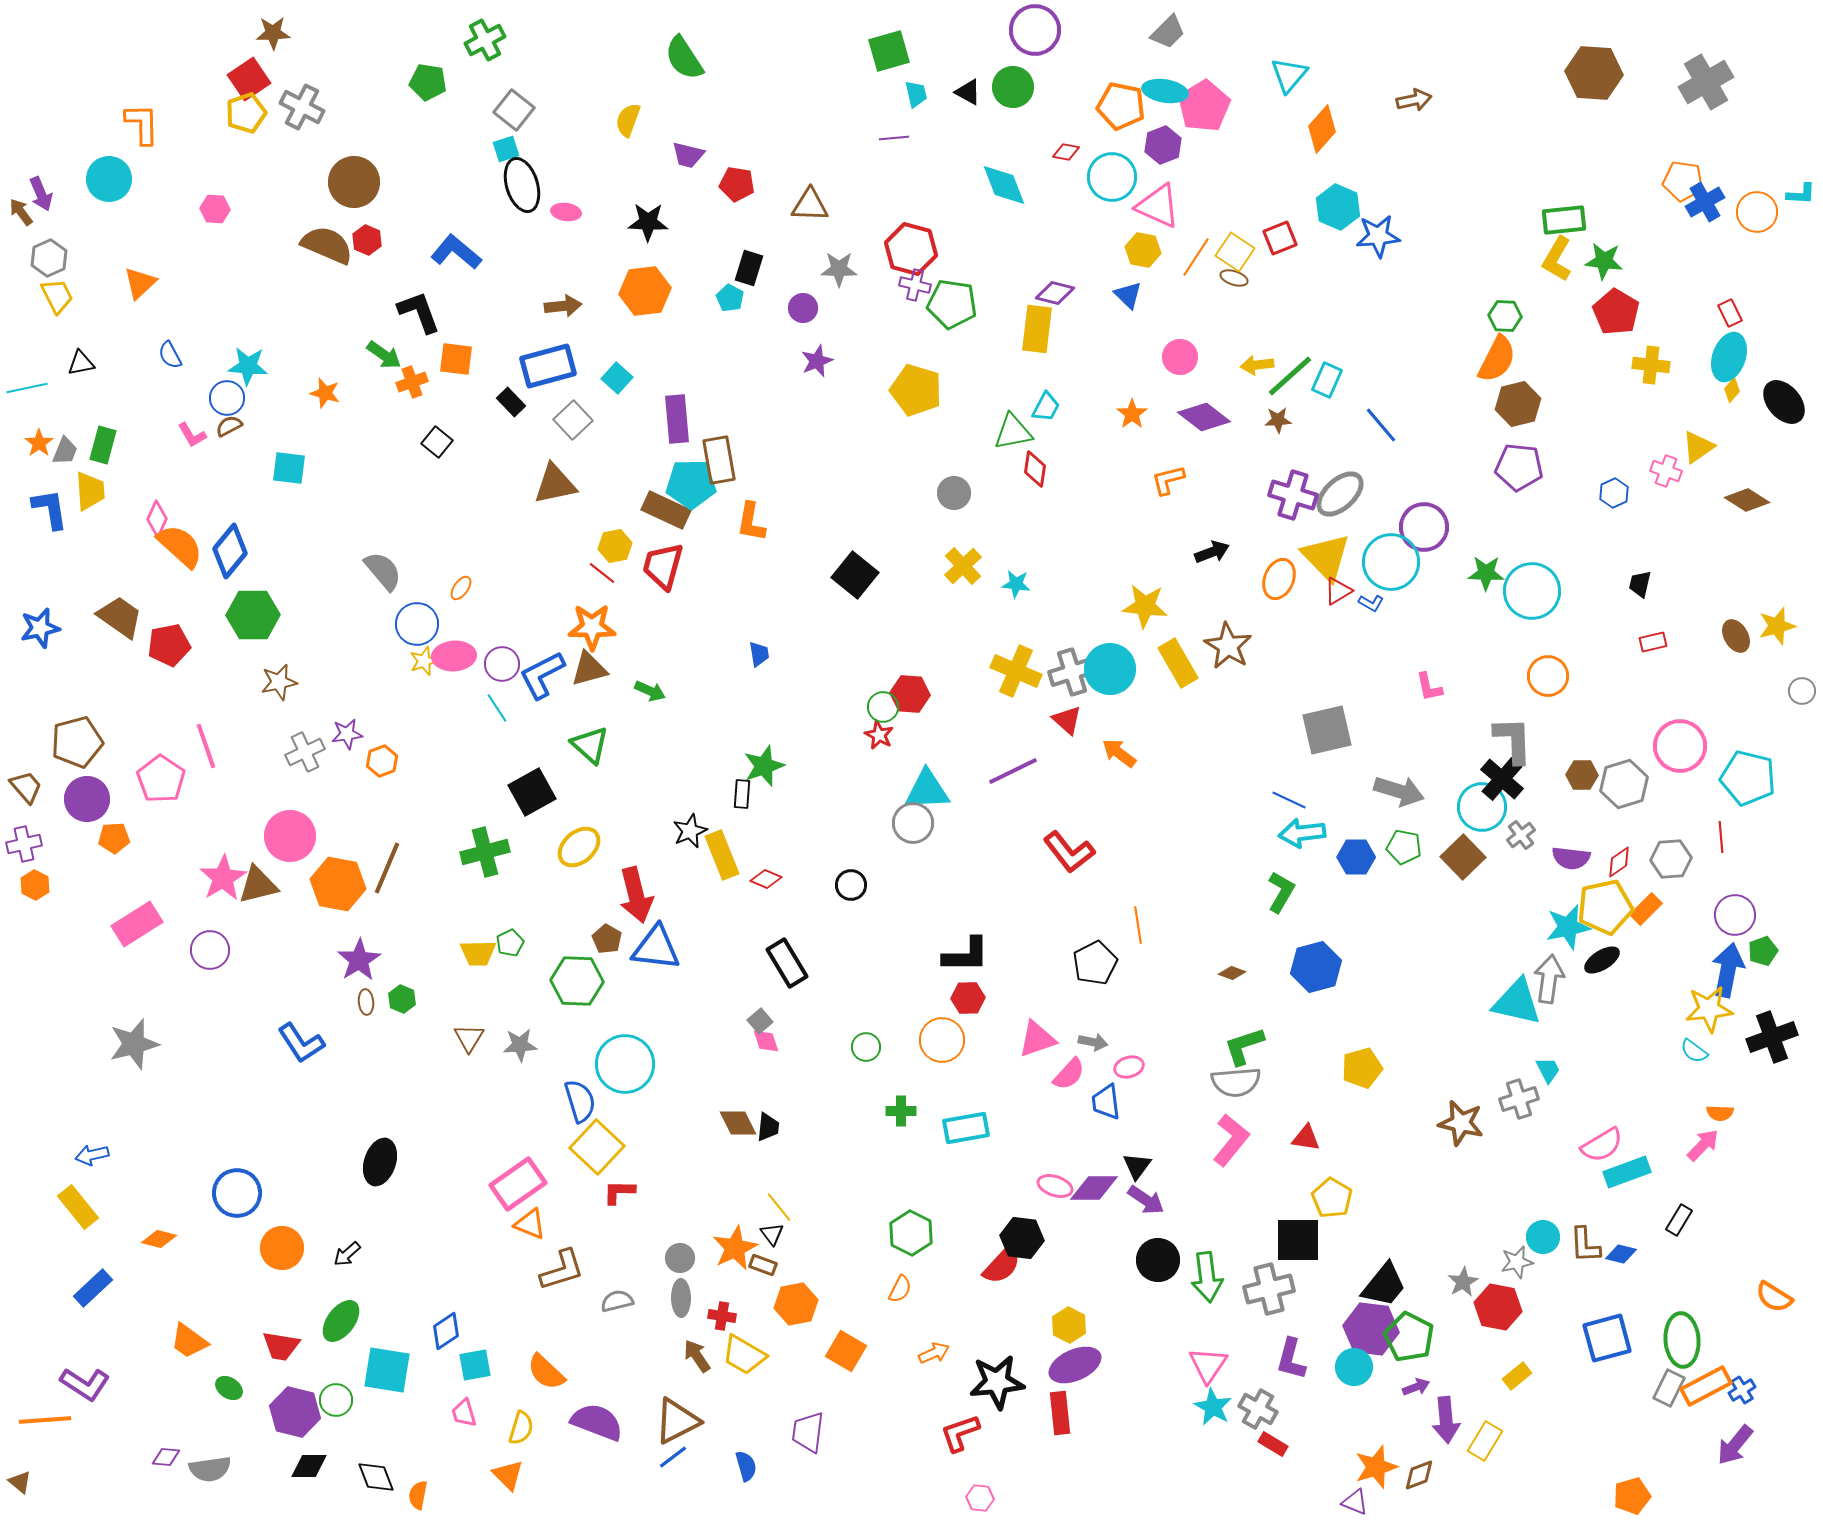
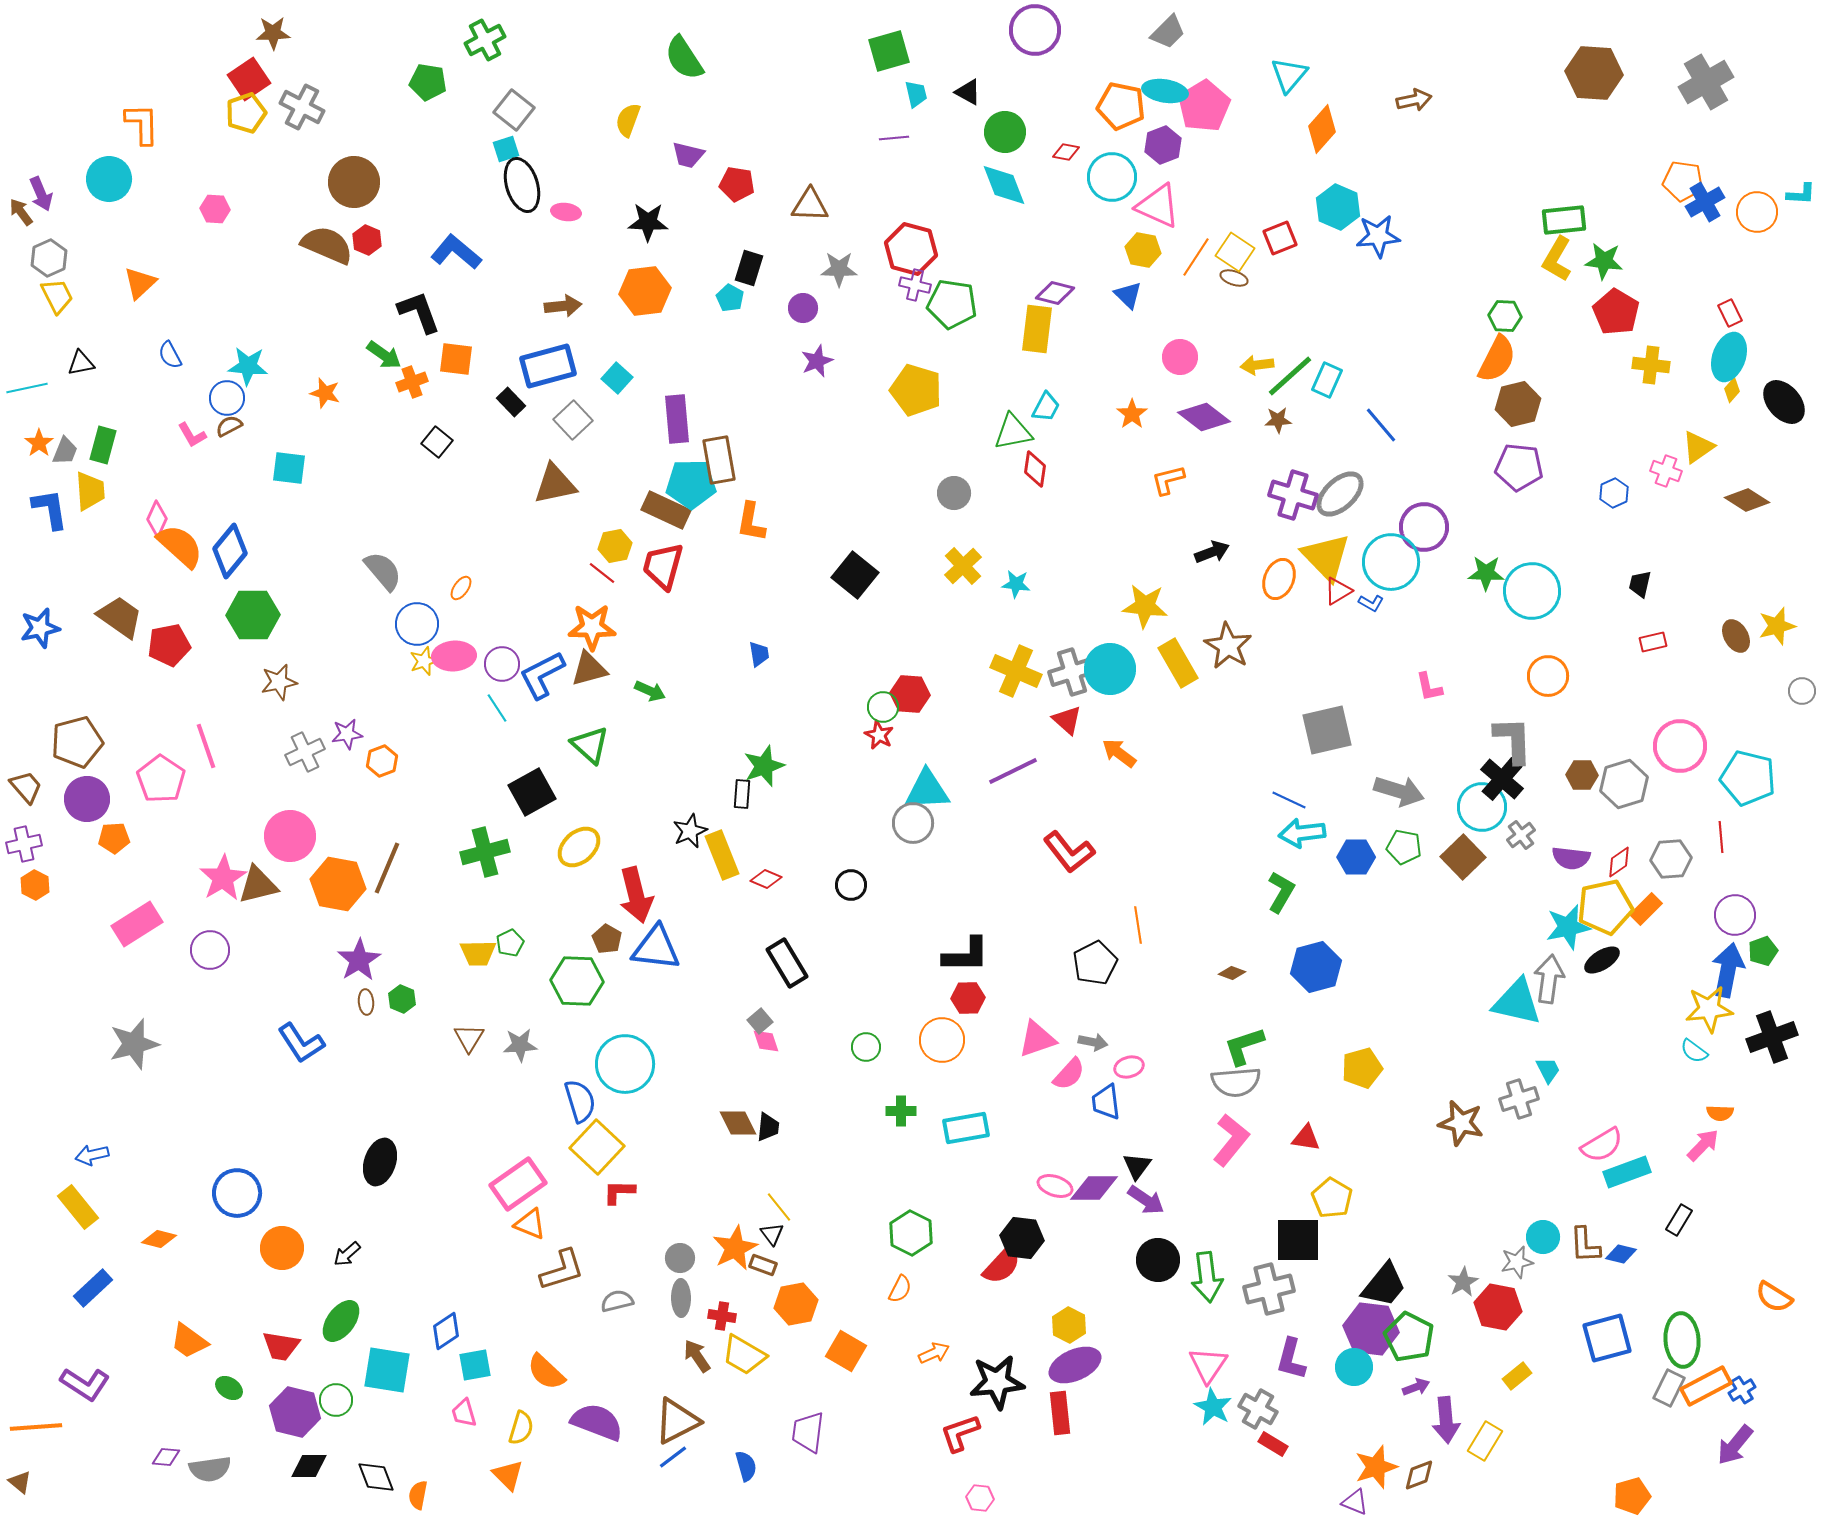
green circle at (1013, 87): moved 8 px left, 45 px down
orange line at (45, 1420): moved 9 px left, 7 px down
